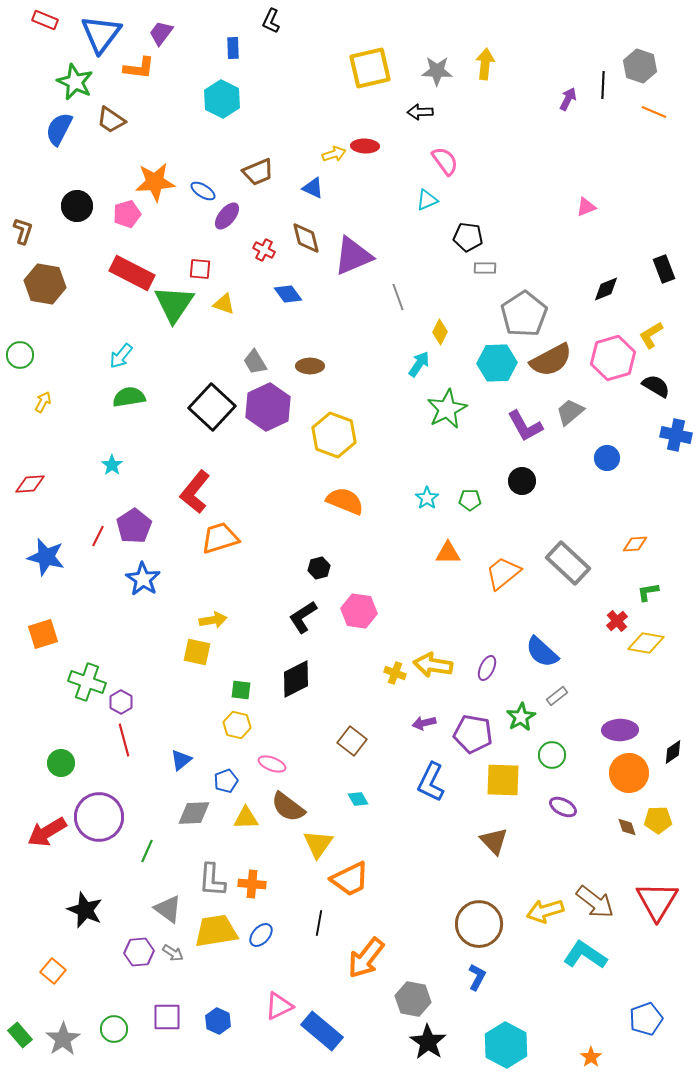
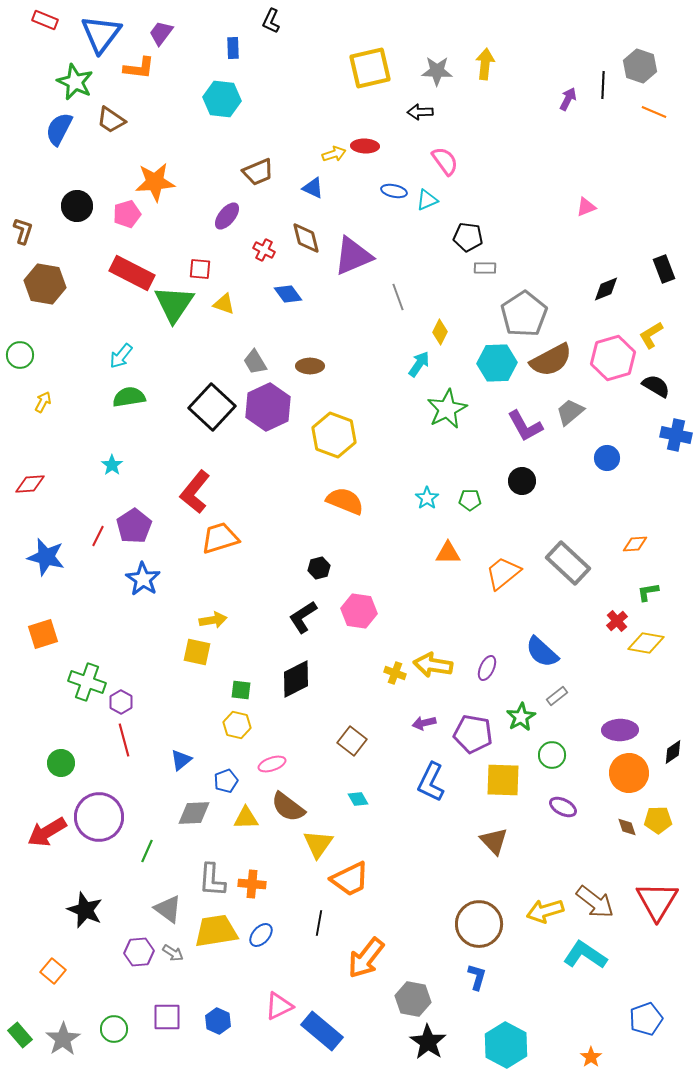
cyan hexagon at (222, 99): rotated 21 degrees counterclockwise
blue ellipse at (203, 191): moved 191 px right; rotated 20 degrees counterclockwise
pink ellipse at (272, 764): rotated 40 degrees counterclockwise
blue L-shape at (477, 977): rotated 12 degrees counterclockwise
